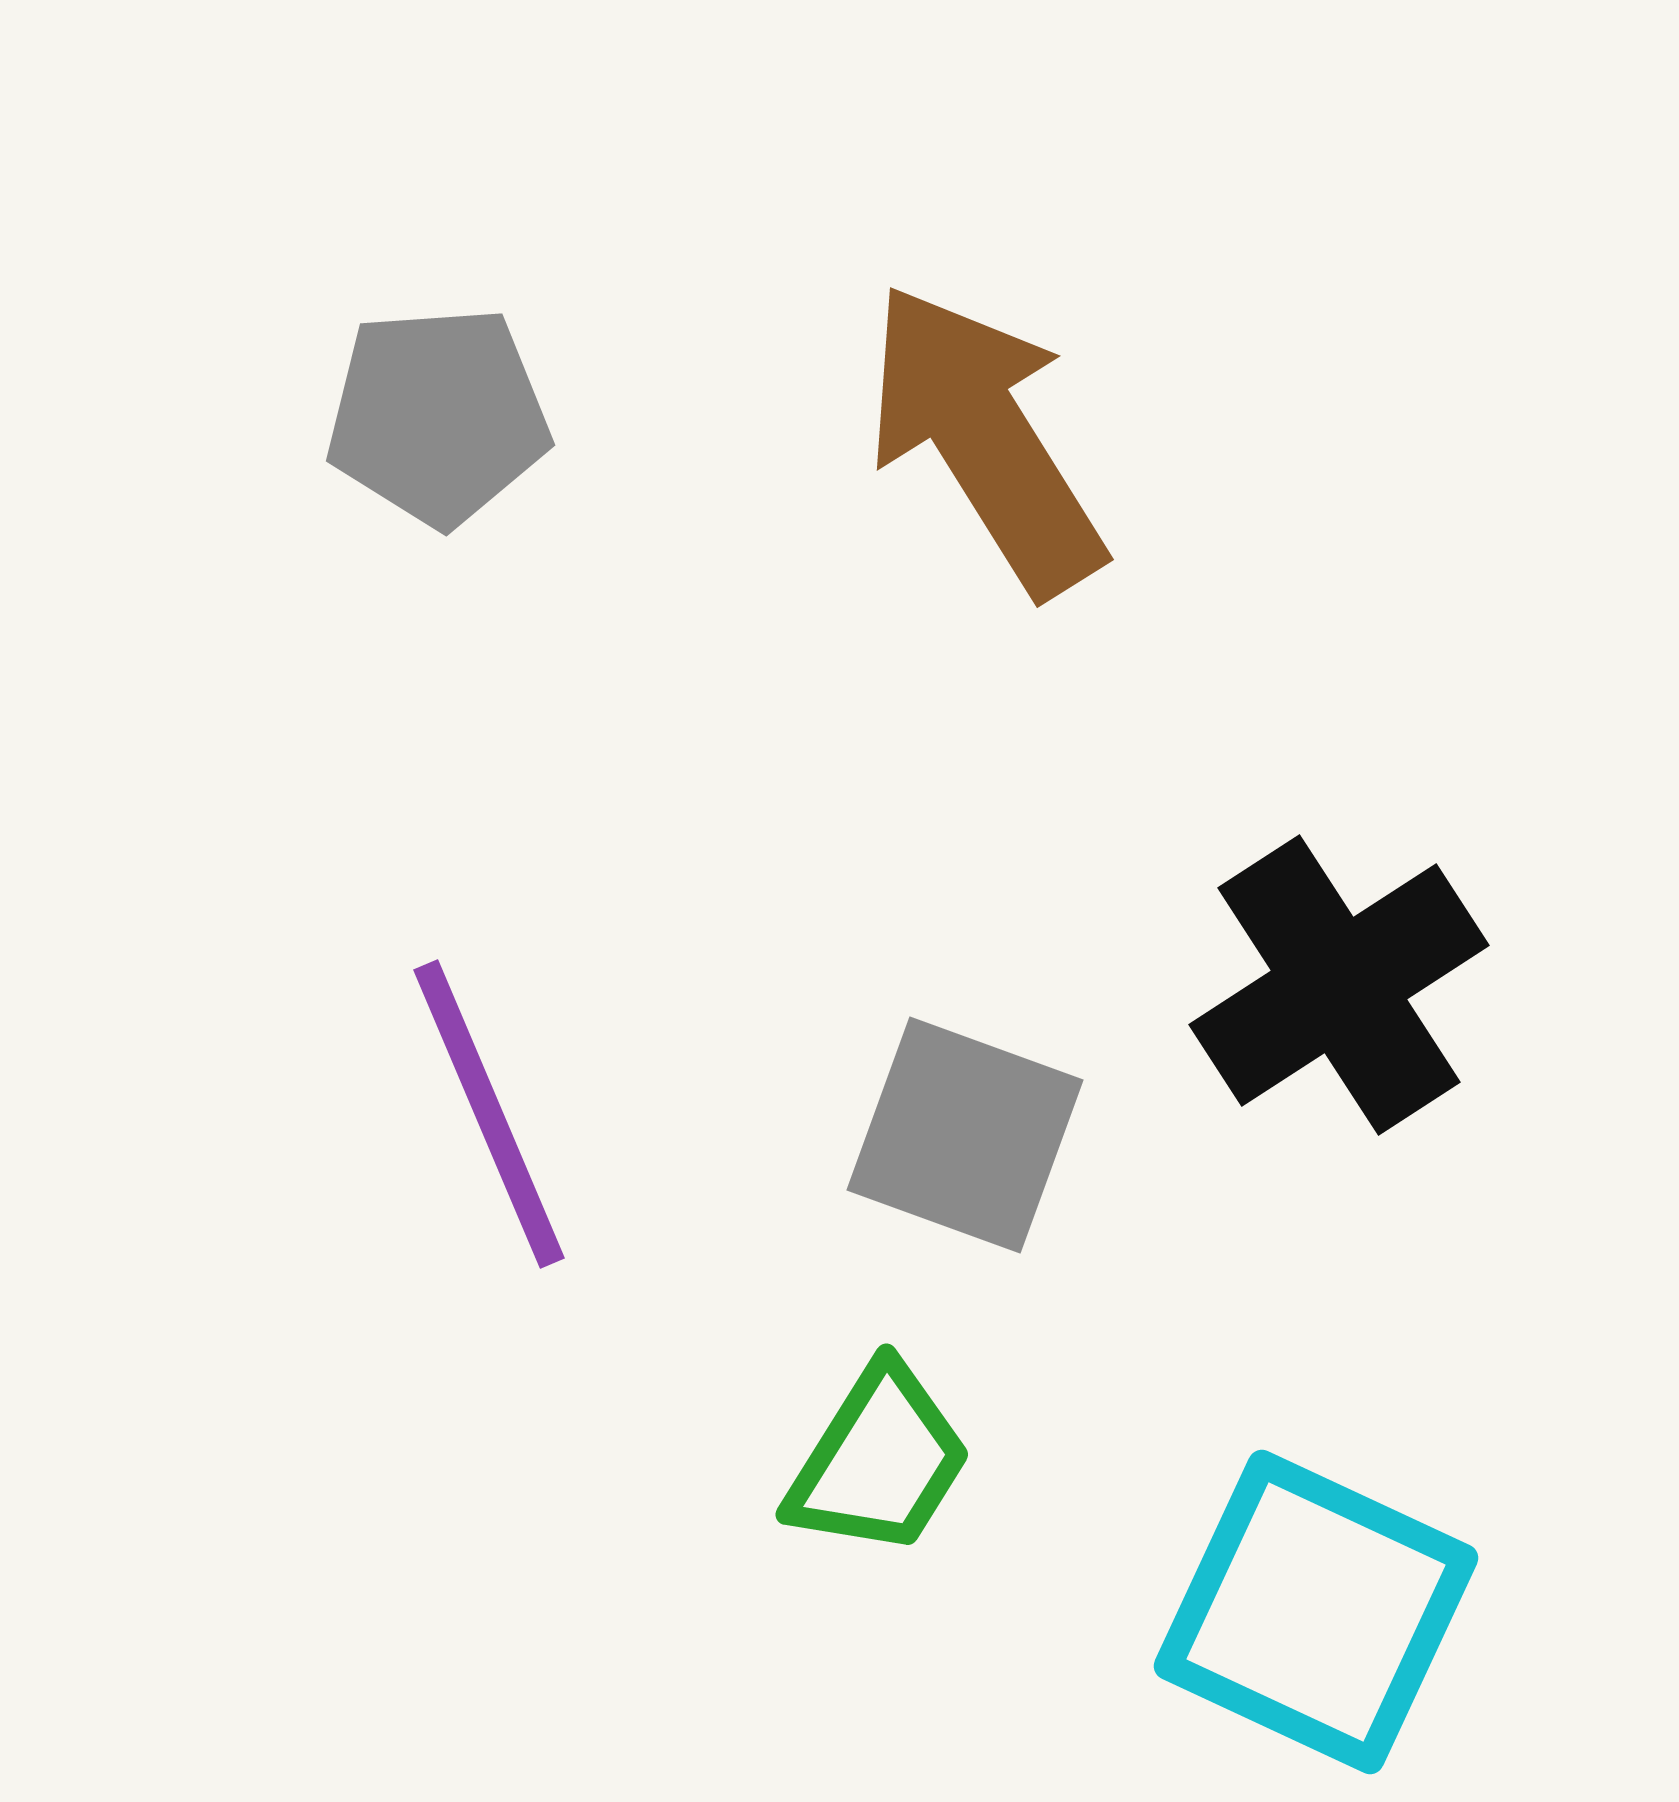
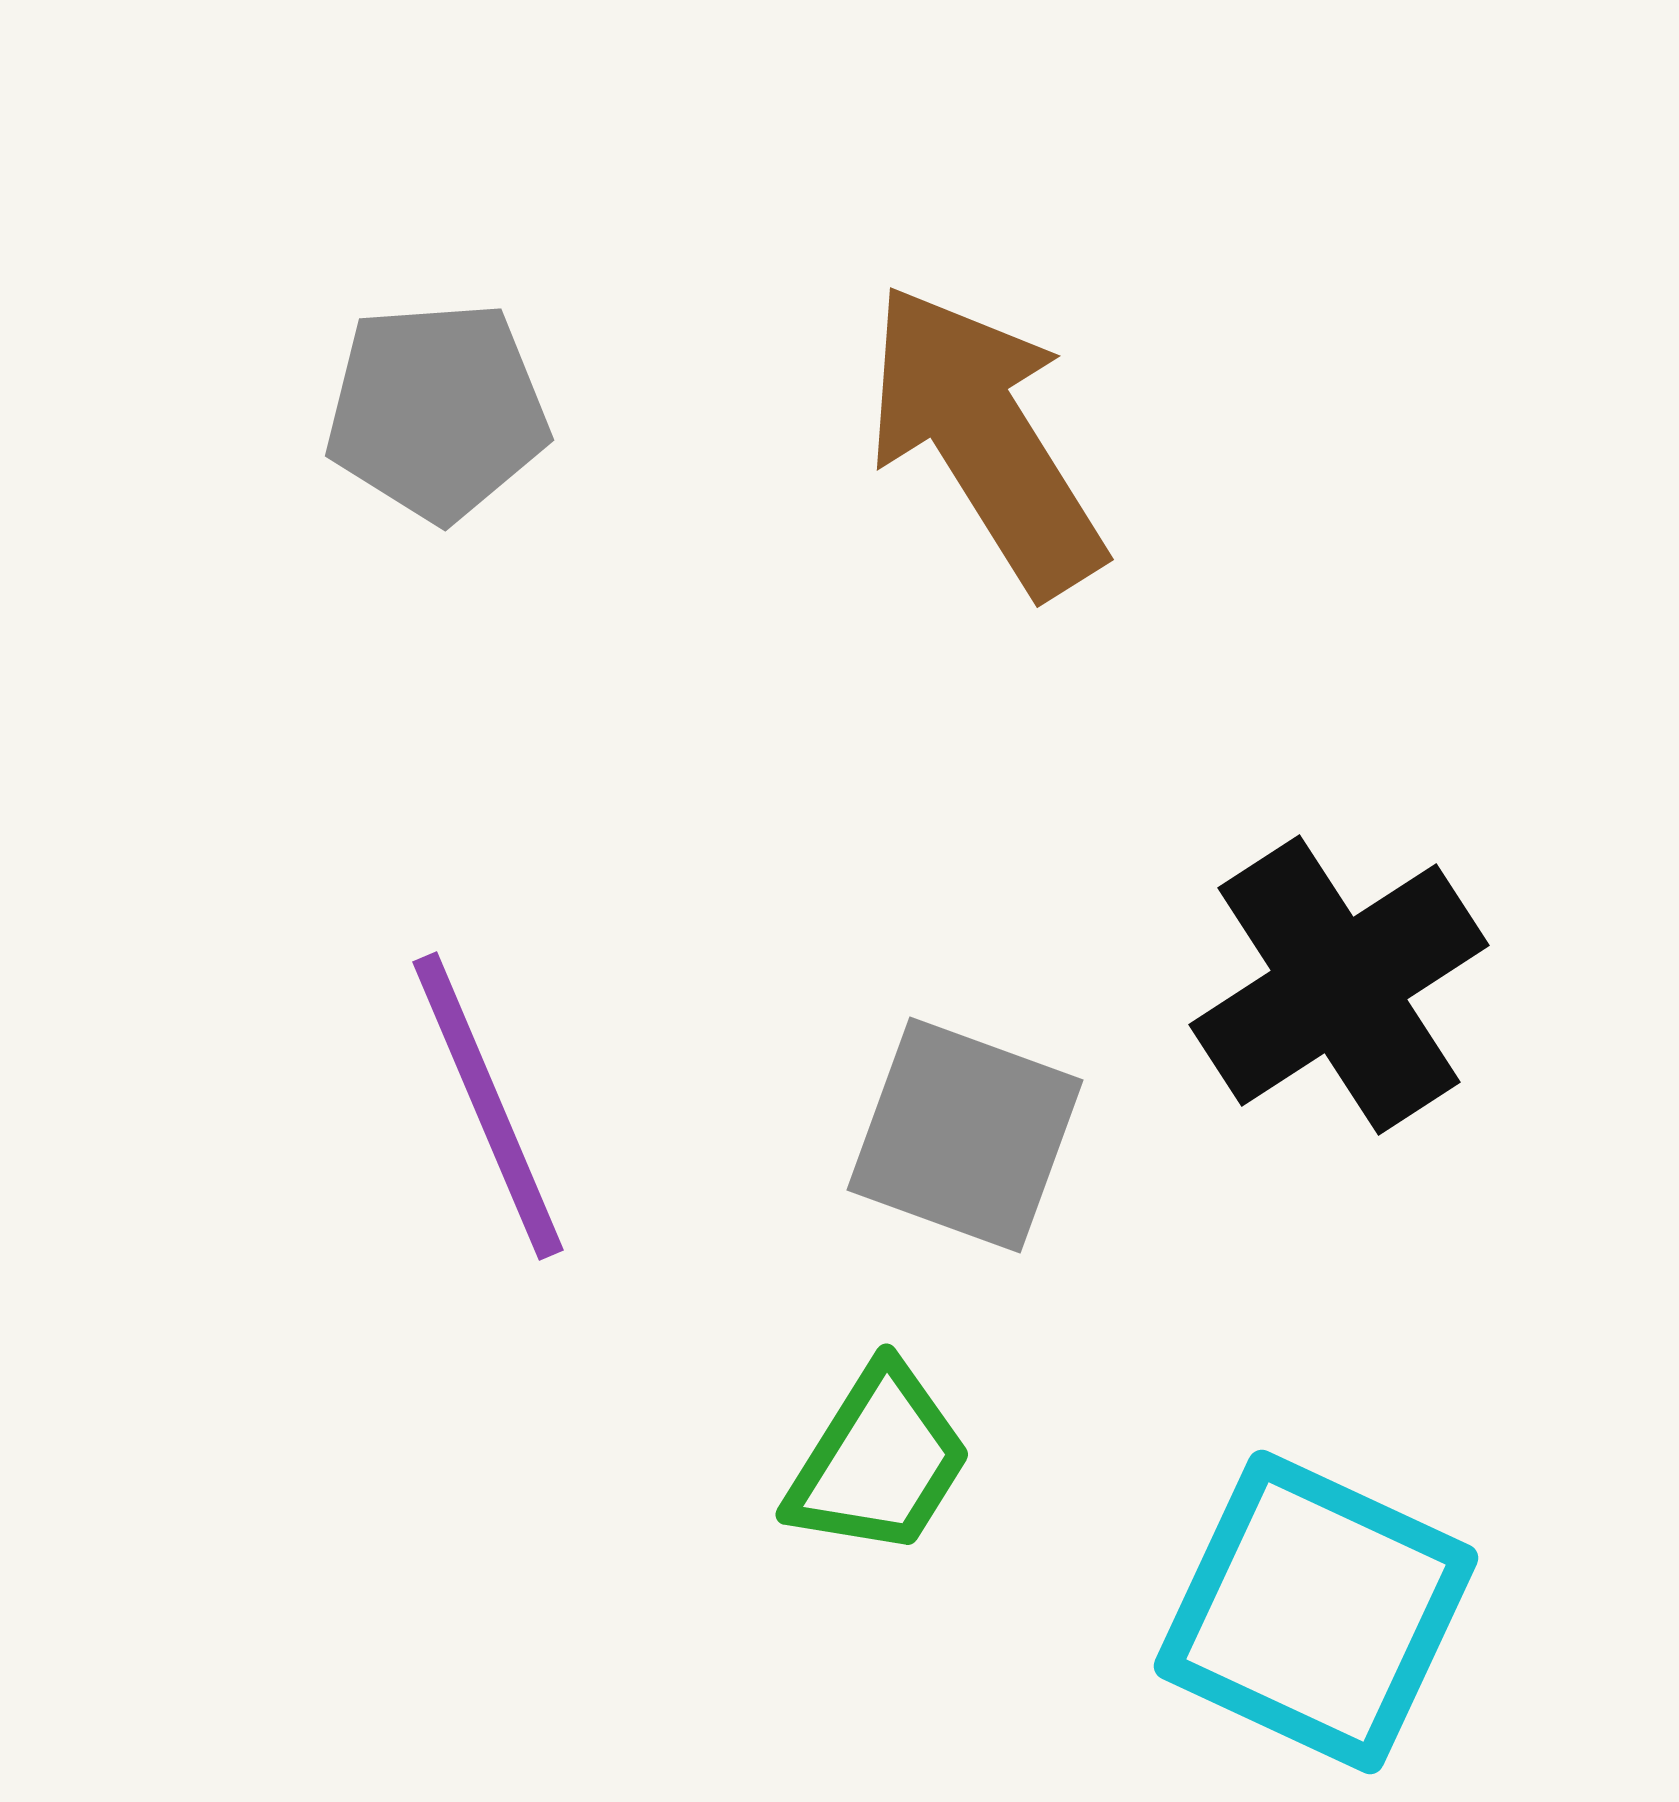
gray pentagon: moved 1 px left, 5 px up
purple line: moved 1 px left, 8 px up
